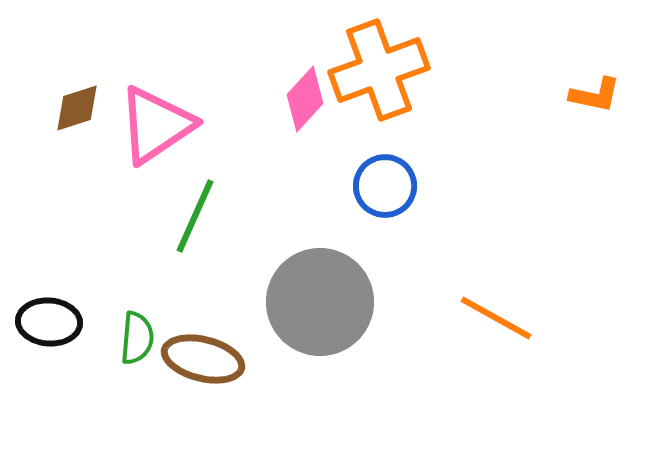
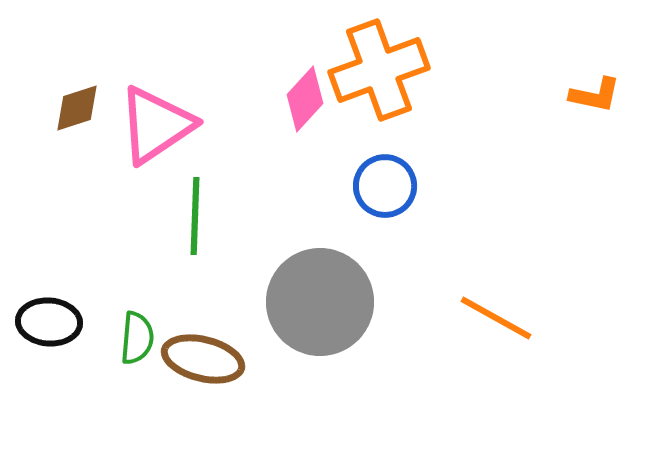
green line: rotated 22 degrees counterclockwise
